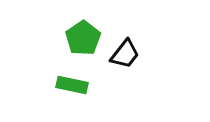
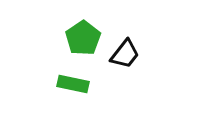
green rectangle: moved 1 px right, 1 px up
